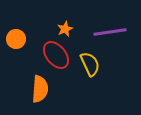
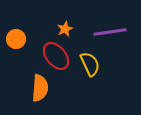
red ellipse: moved 1 px down
orange semicircle: moved 1 px up
